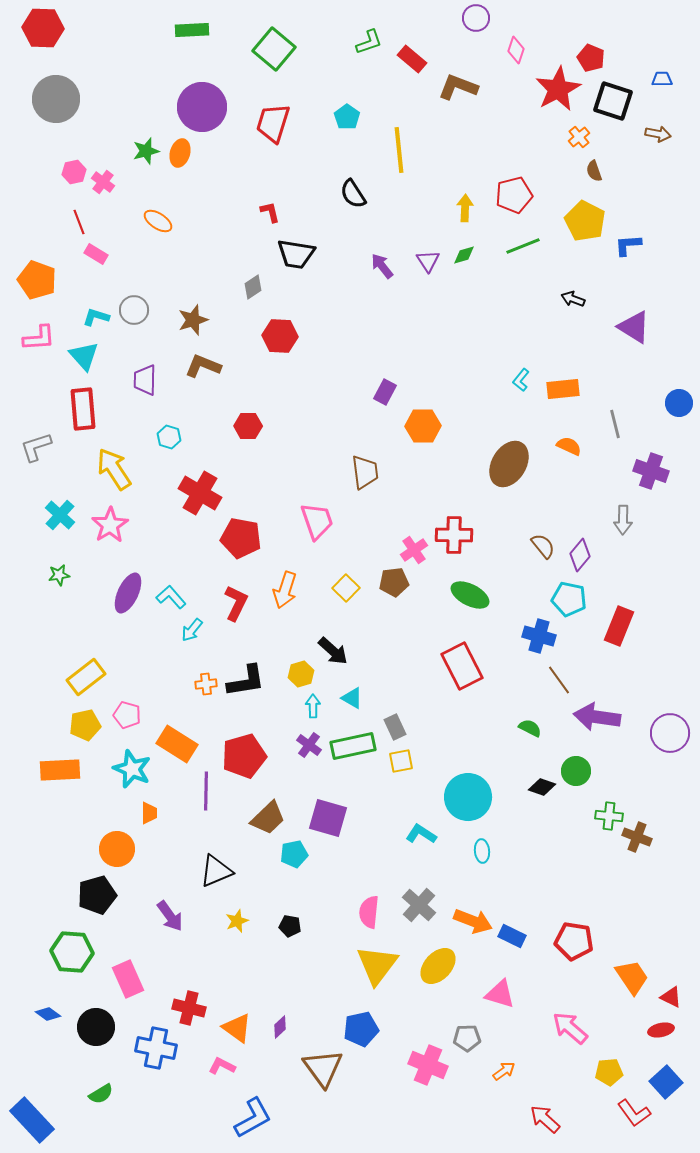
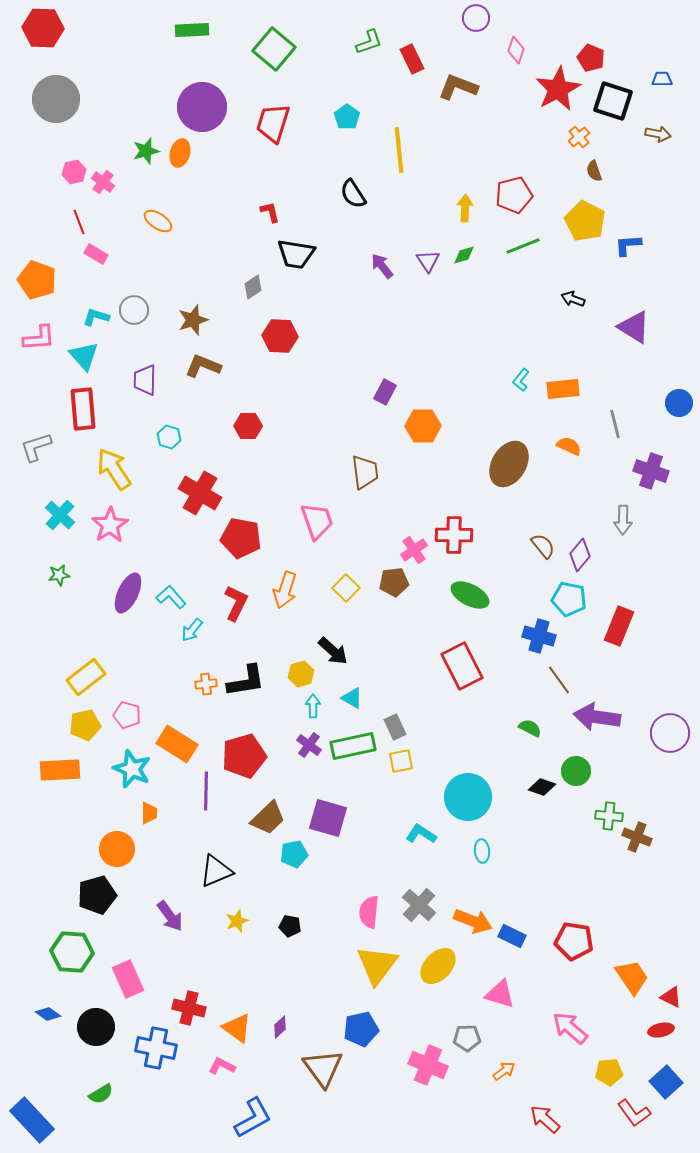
red rectangle at (412, 59): rotated 24 degrees clockwise
